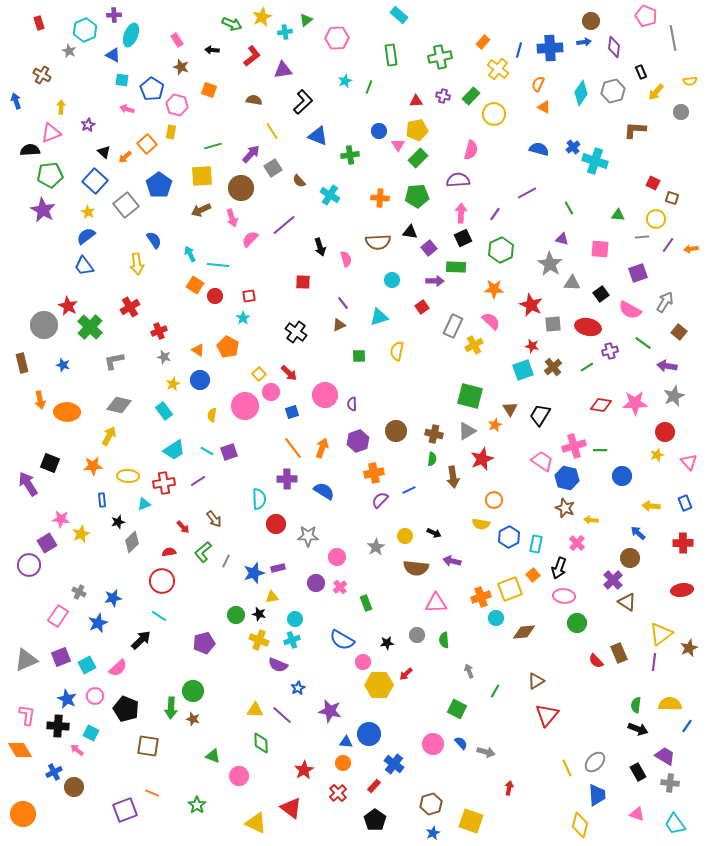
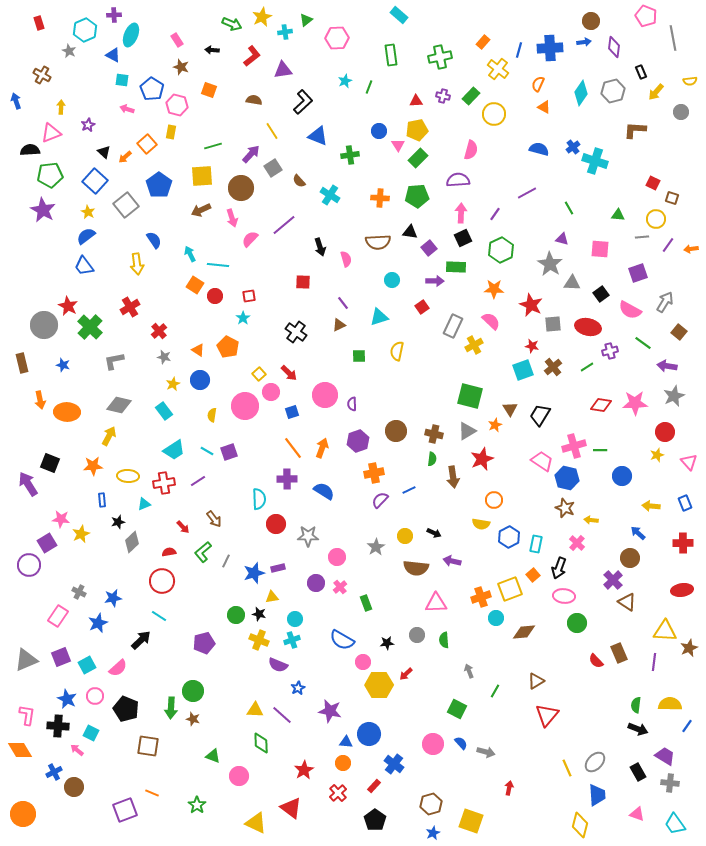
red cross at (159, 331): rotated 21 degrees counterclockwise
yellow triangle at (661, 634): moved 4 px right, 3 px up; rotated 40 degrees clockwise
